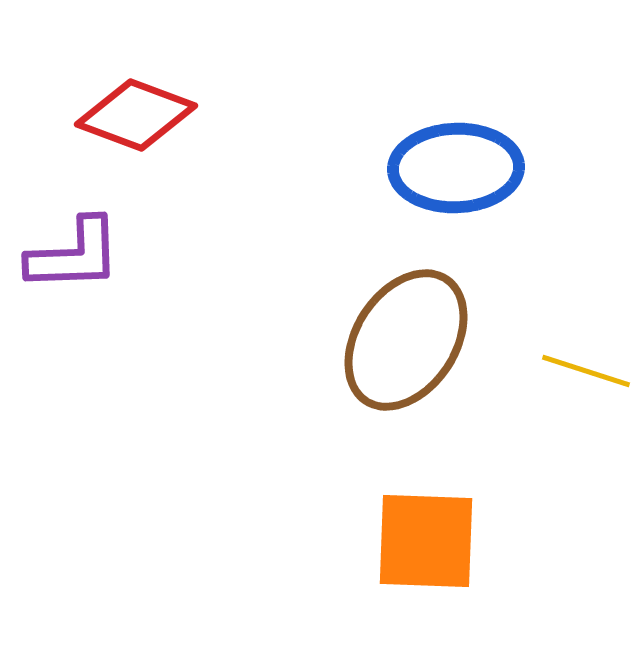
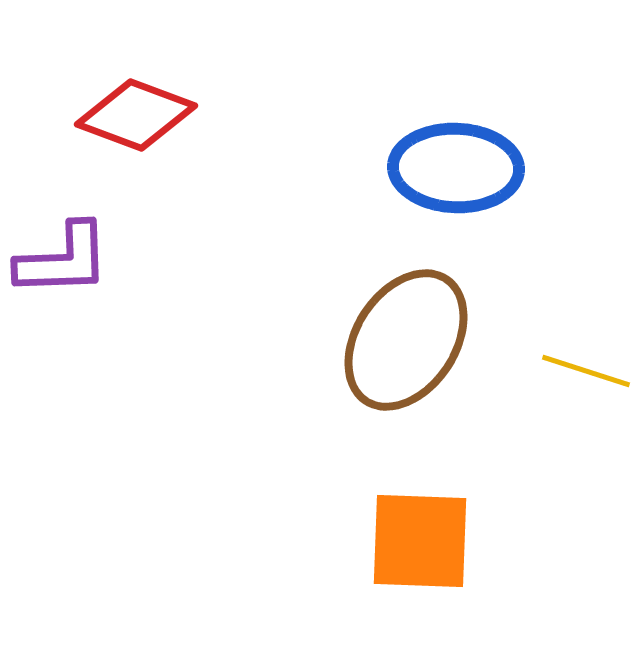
blue ellipse: rotated 4 degrees clockwise
purple L-shape: moved 11 px left, 5 px down
orange square: moved 6 px left
